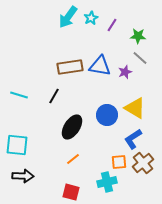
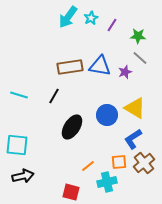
orange line: moved 15 px right, 7 px down
brown cross: moved 1 px right
black arrow: rotated 15 degrees counterclockwise
